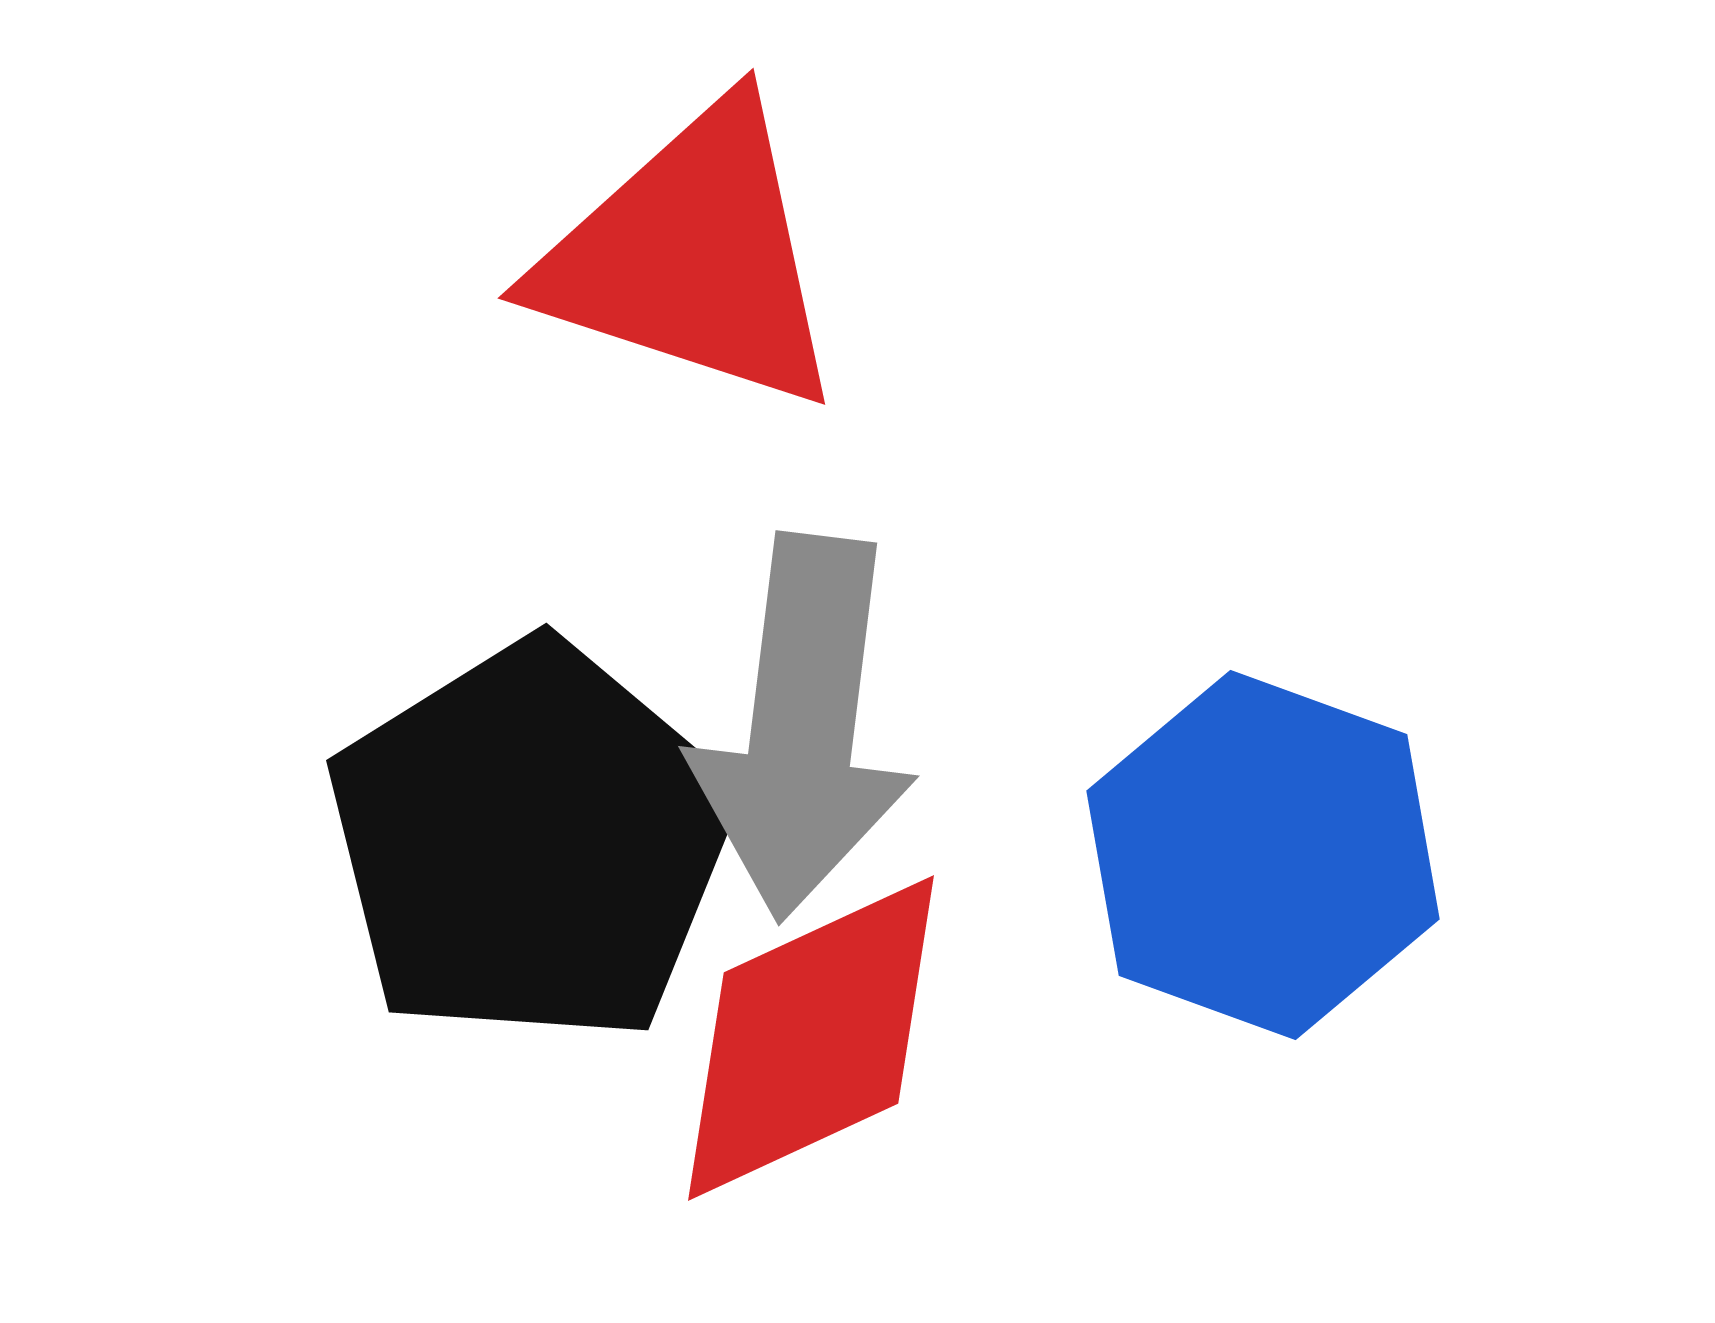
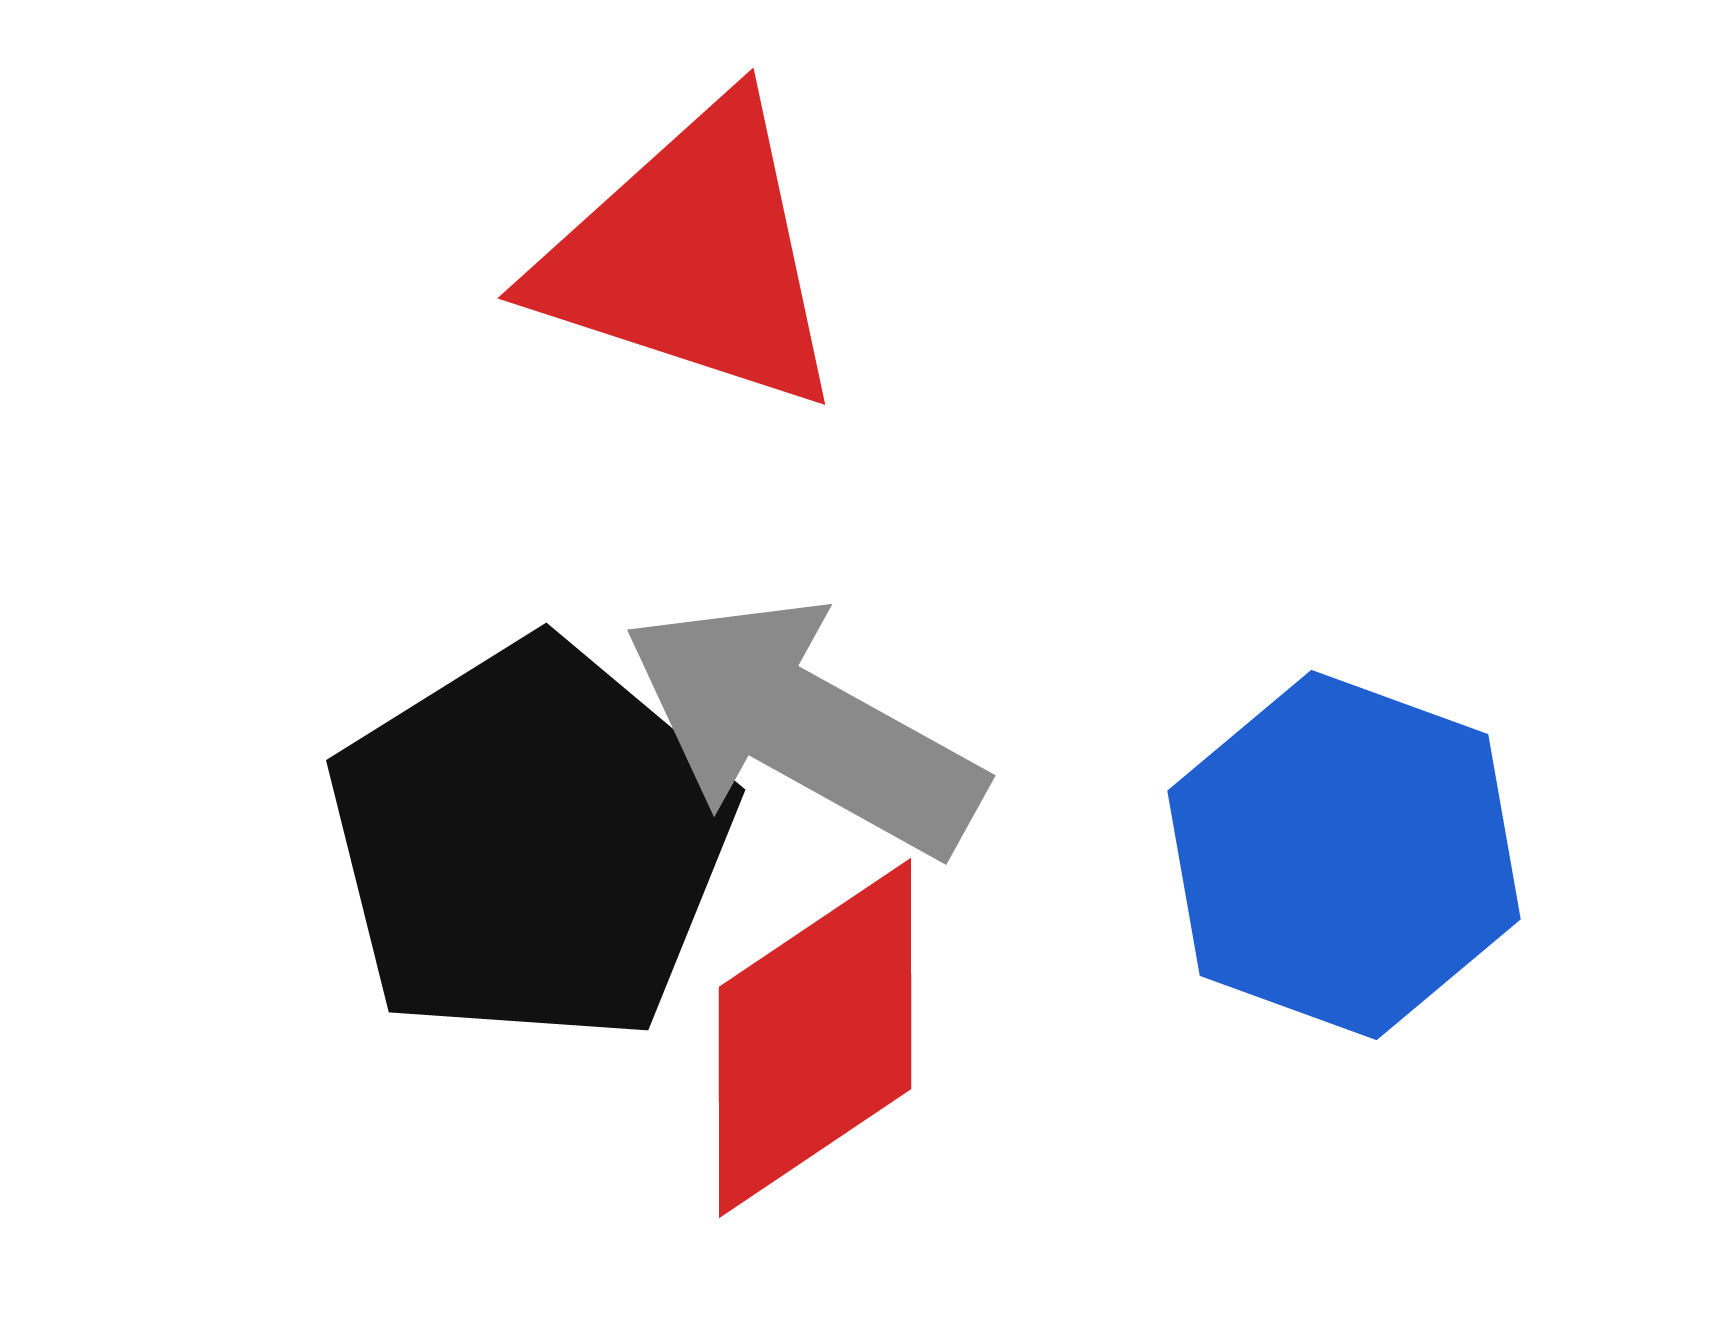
gray arrow: rotated 112 degrees clockwise
blue hexagon: moved 81 px right
red diamond: moved 4 px right; rotated 9 degrees counterclockwise
